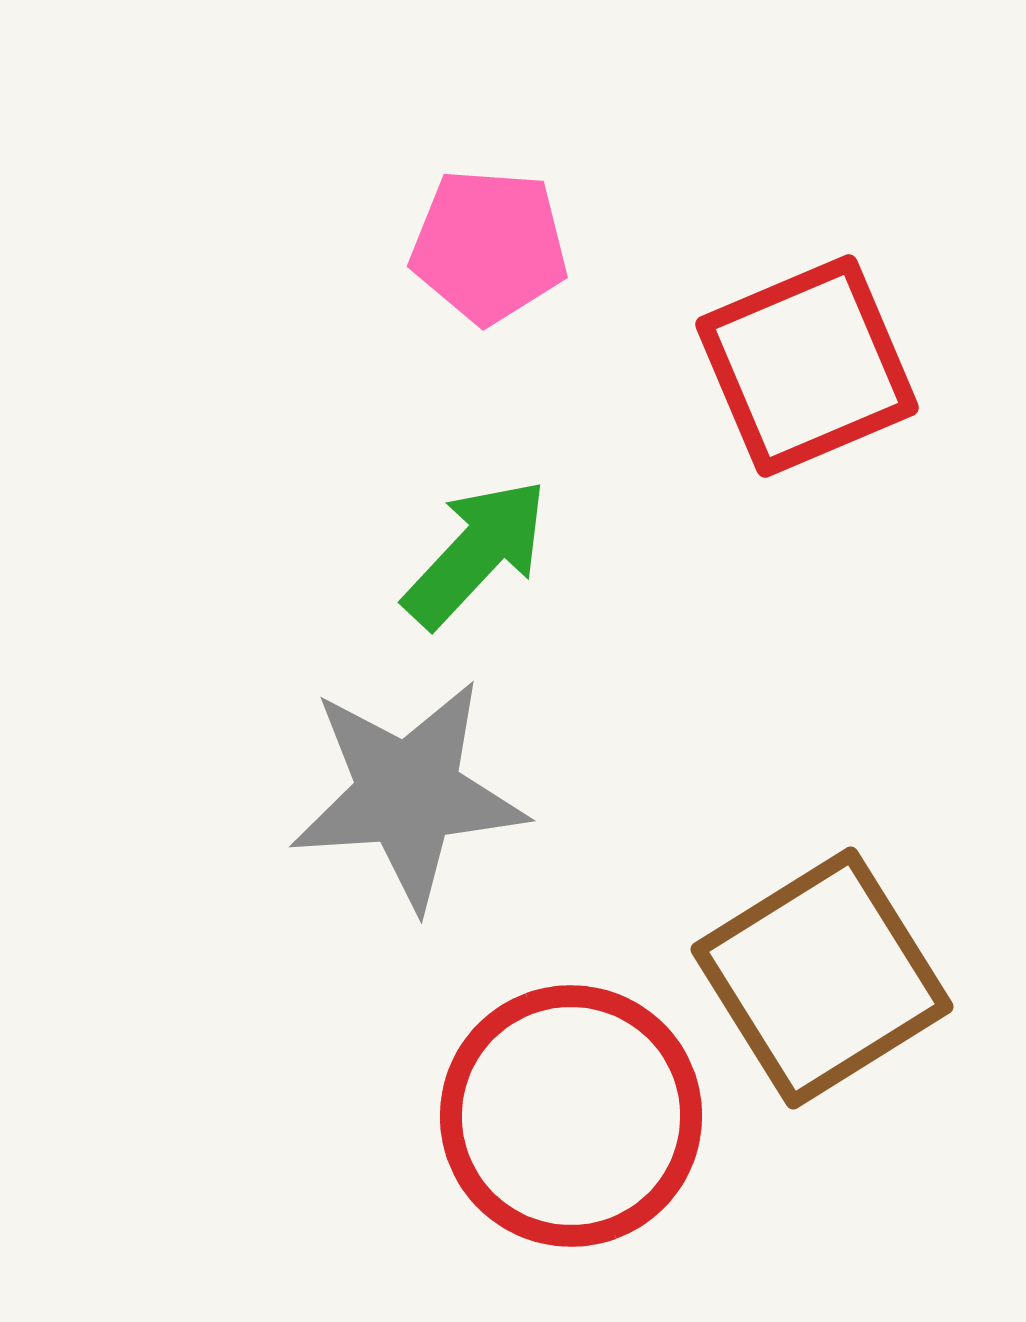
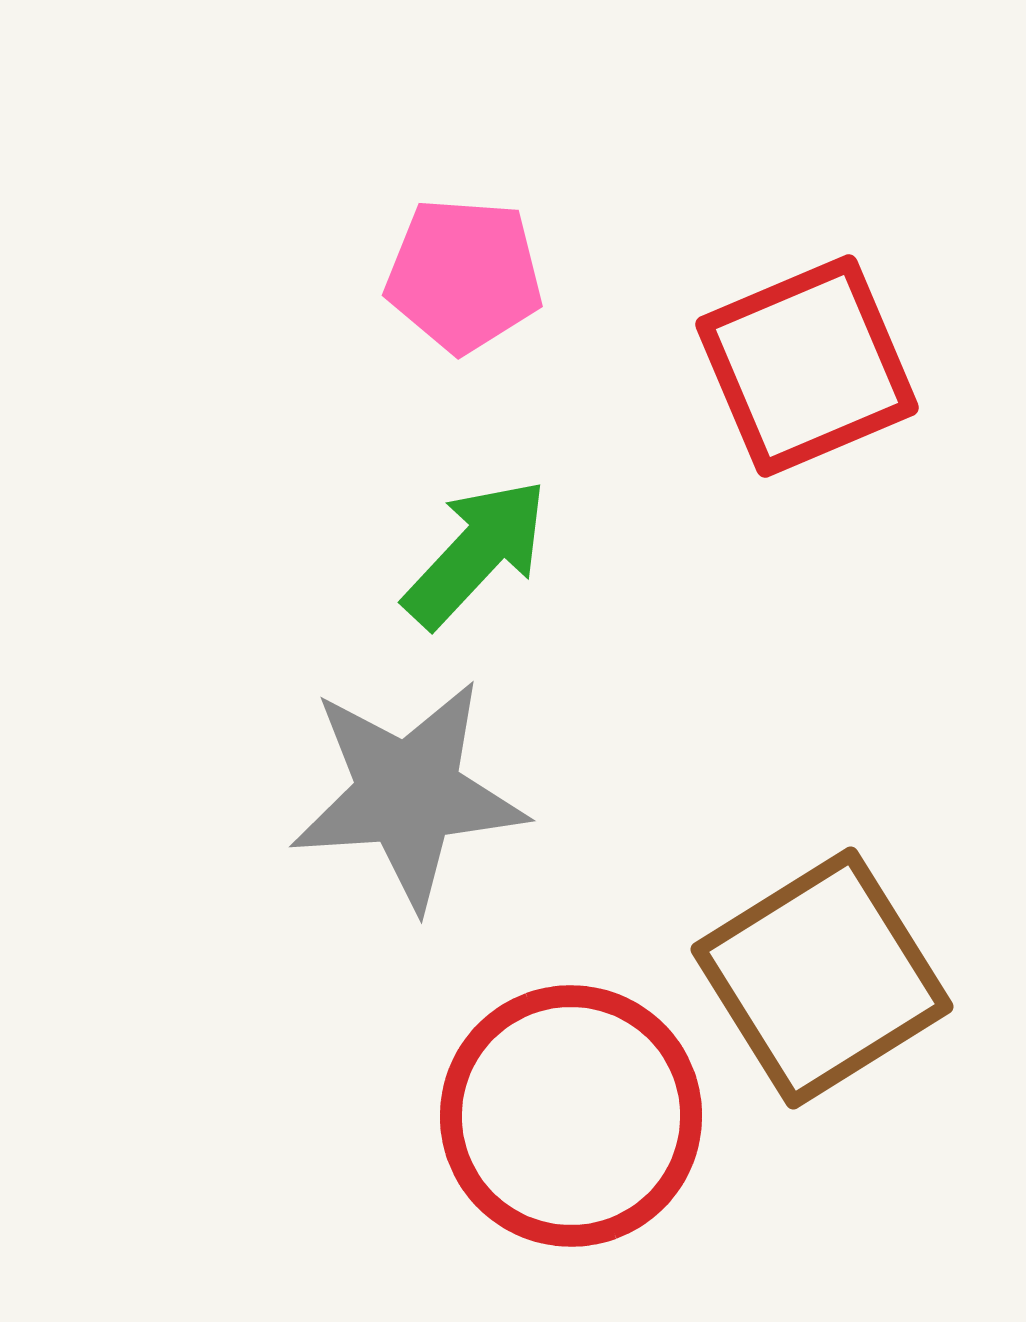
pink pentagon: moved 25 px left, 29 px down
